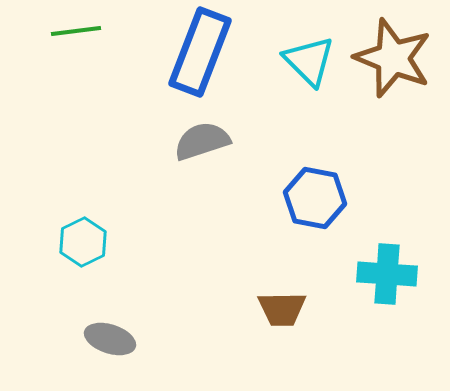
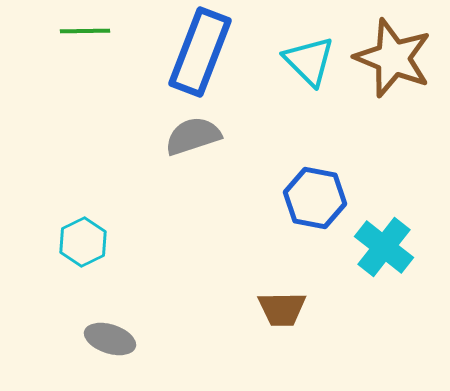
green line: moved 9 px right; rotated 6 degrees clockwise
gray semicircle: moved 9 px left, 5 px up
cyan cross: moved 3 px left, 27 px up; rotated 34 degrees clockwise
